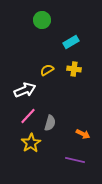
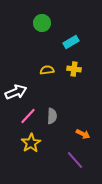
green circle: moved 3 px down
yellow semicircle: rotated 24 degrees clockwise
white arrow: moved 9 px left, 2 px down
gray semicircle: moved 2 px right, 7 px up; rotated 14 degrees counterclockwise
purple line: rotated 36 degrees clockwise
